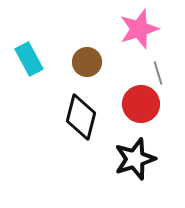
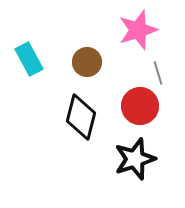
pink star: moved 1 px left, 1 px down
red circle: moved 1 px left, 2 px down
